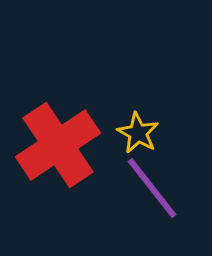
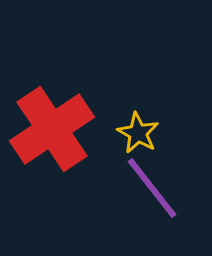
red cross: moved 6 px left, 16 px up
